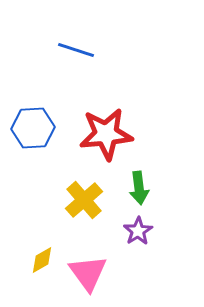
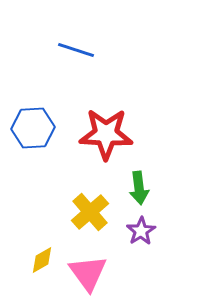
red star: rotated 8 degrees clockwise
yellow cross: moved 6 px right, 12 px down
purple star: moved 3 px right
